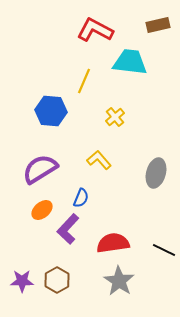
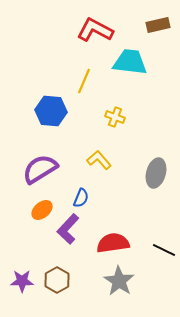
yellow cross: rotated 30 degrees counterclockwise
